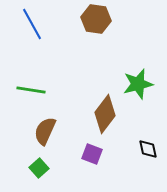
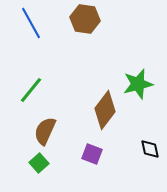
brown hexagon: moved 11 px left
blue line: moved 1 px left, 1 px up
green line: rotated 60 degrees counterclockwise
brown diamond: moved 4 px up
black diamond: moved 2 px right
green square: moved 5 px up
